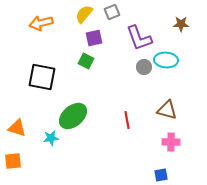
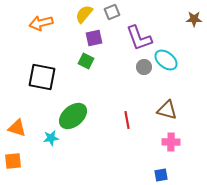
brown star: moved 13 px right, 5 px up
cyan ellipse: rotated 35 degrees clockwise
